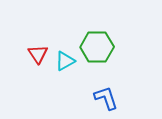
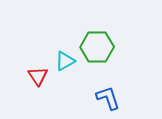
red triangle: moved 22 px down
blue L-shape: moved 2 px right
